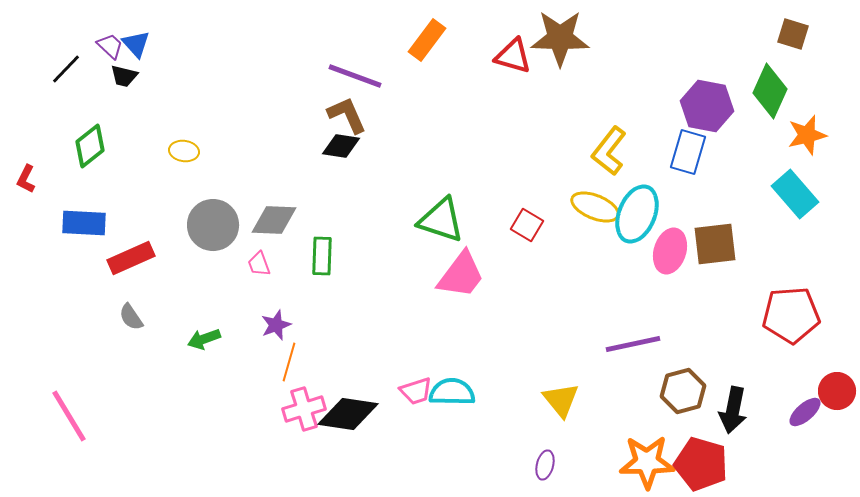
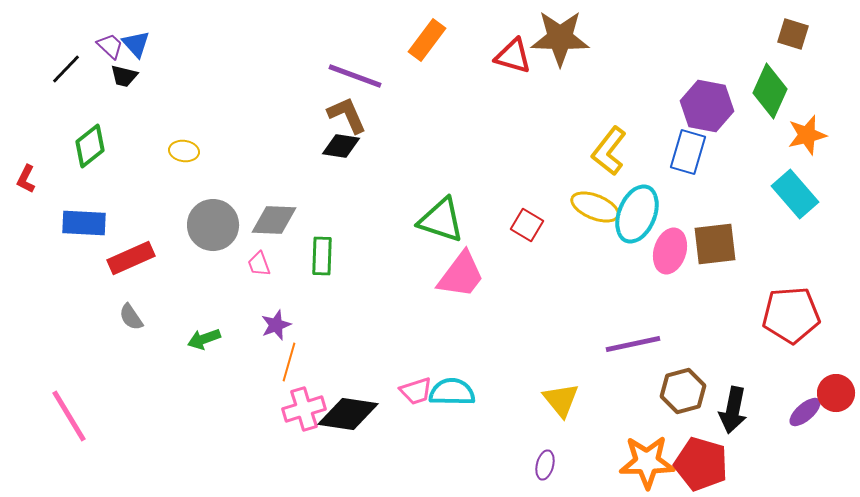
red circle at (837, 391): moved 1 px left, 2 px down
